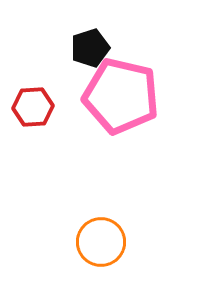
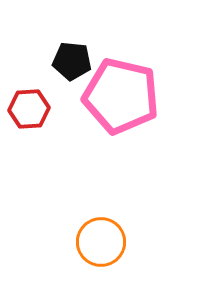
black pentagon: moved 18 px left, 13 px down; rotated 24 degrees clockwise
red hexagon: moved 4 px left, 2 px down
